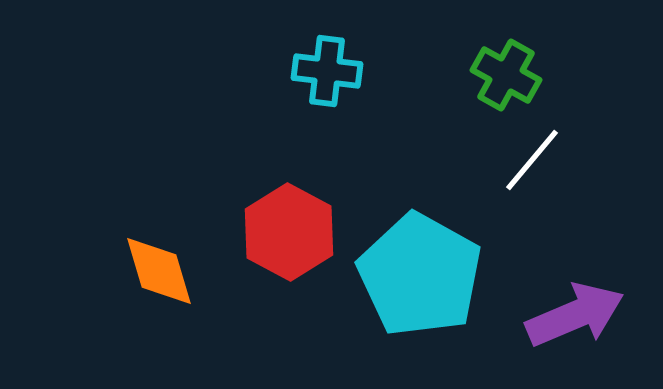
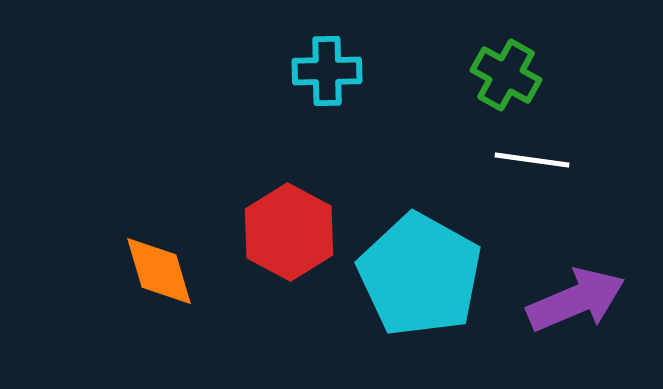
cyan cross: rotated 8 degrees counterclockwise
white line: rotated 58 degrees clockwise
purple arrow: moved 1 px right, 15 px up
